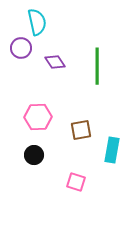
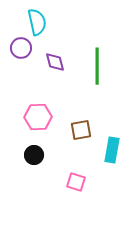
purple diamond: rotated 20 degrees clockwise
